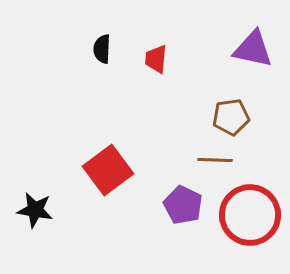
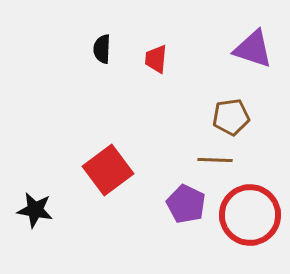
purple triangle: rotated 6 degrees clockwise
purple pentagon: moved 3 px right, 1 px up
